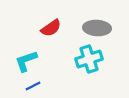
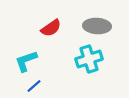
gray ellipse: moved 2 px up
blue line: moved 1 px right; rotated 14 degrees counterclockwise
